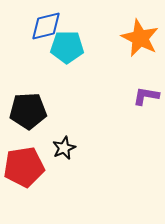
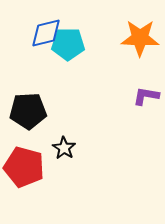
blue diamond: moved 7 px down
orange star: rotated 24 degrees counterclockwise
cyan pentagon: moved 1 px right, 3 px up
black star: rotated 15 degrees counterclockwise
red pentagon: rotated 24 degrees clockwise
